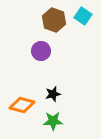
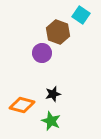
cyan square: moved 2 px left, 1 px up
brown hexagon: moved 4 px right, 12 px down
purple circle: moved 1 px right, 2 px down
green star: moved 2 px left; rotated 24 degrees clockwise
